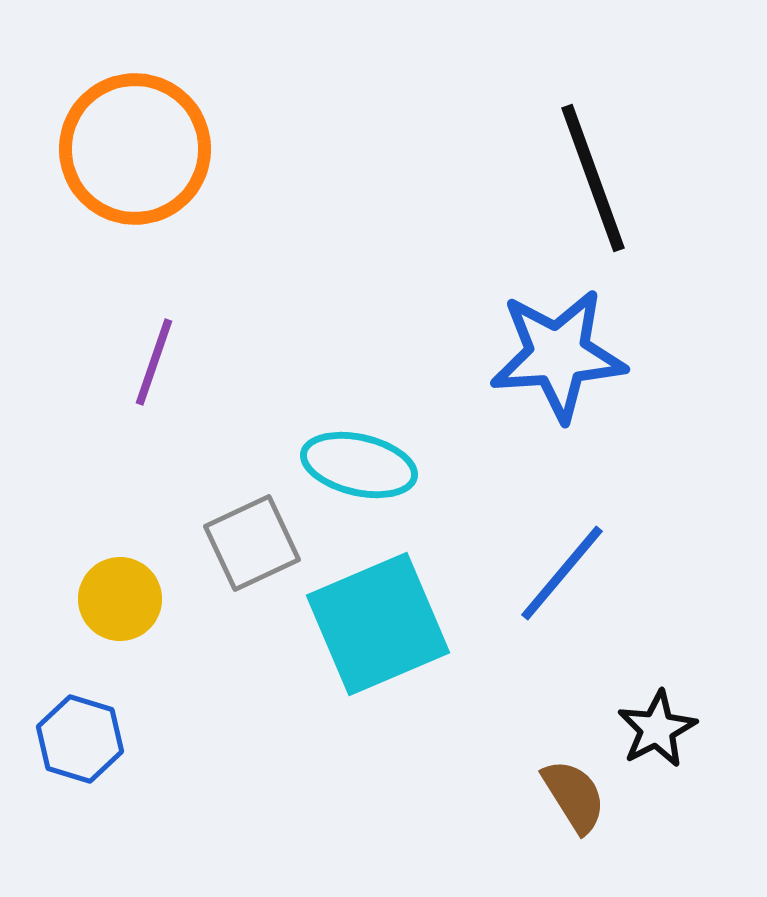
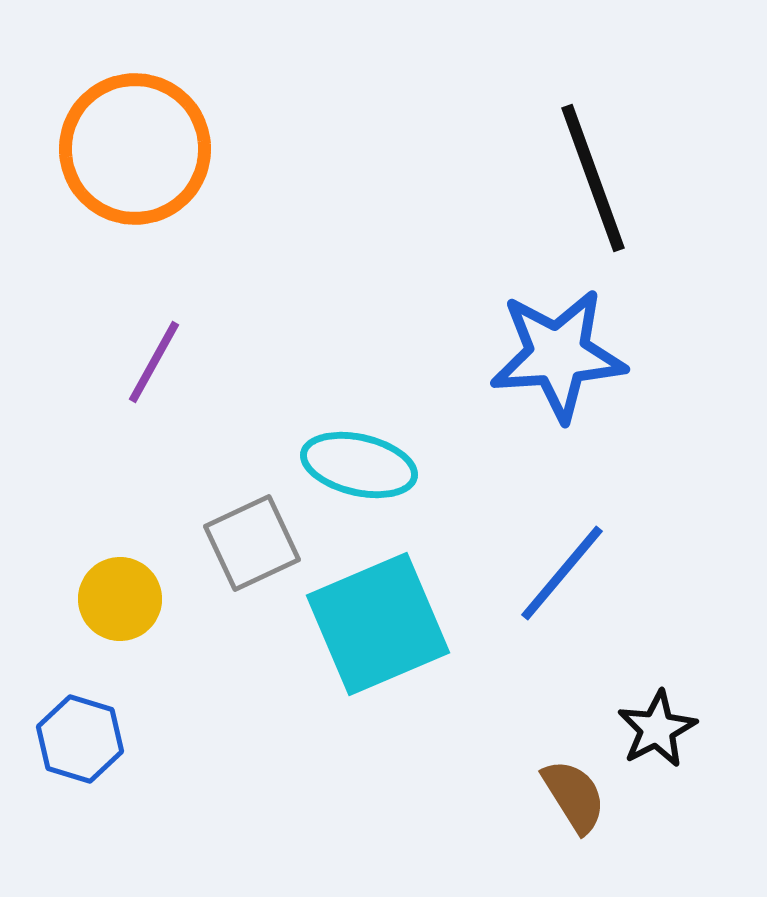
purple line: rotated 10 degrees clockwise
